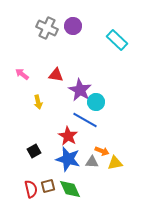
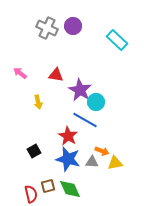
pink arrow: moved 2 px left, 1 px up
red semicircle: moved 5 px down
